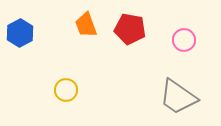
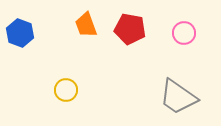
blue hexagon: rotated 12 degrees counterclockwise
pink circle: moved 7 px up
